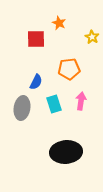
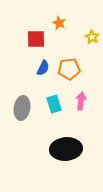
blue semicircle: moved 7 px right, 14 px up
black ellipse: moved 3 px up
